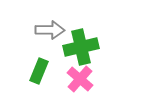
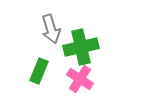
gray arrow: moved 1 px right, 1 px up; rotated 72 degrees clockwise
pink cross: rotated 8 degrees counterclockwise
